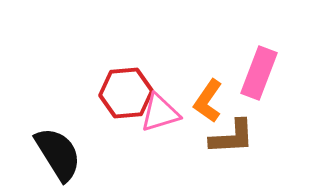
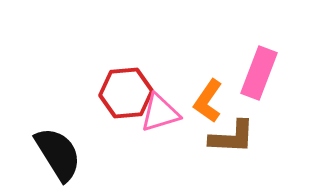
brown L-shape: rotated 6 degrees clockwise
